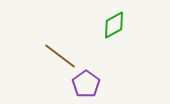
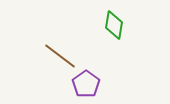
green diamond: rotated 52 degrees counterclockwise
